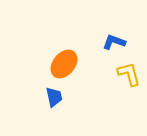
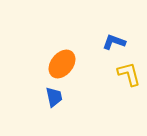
orange ellipse: moved 2 px left
